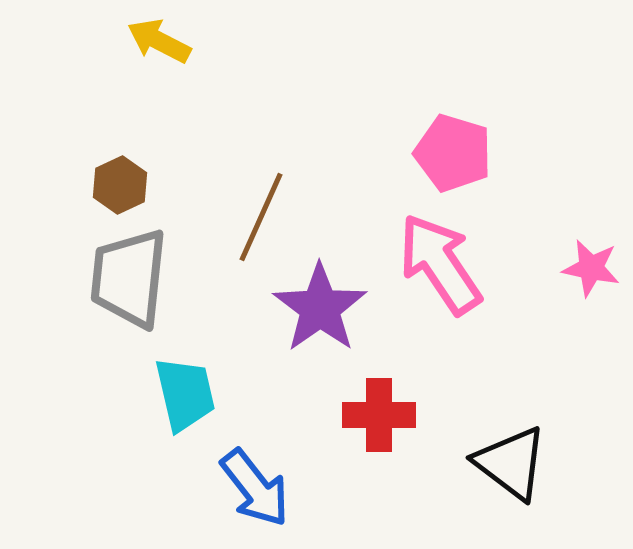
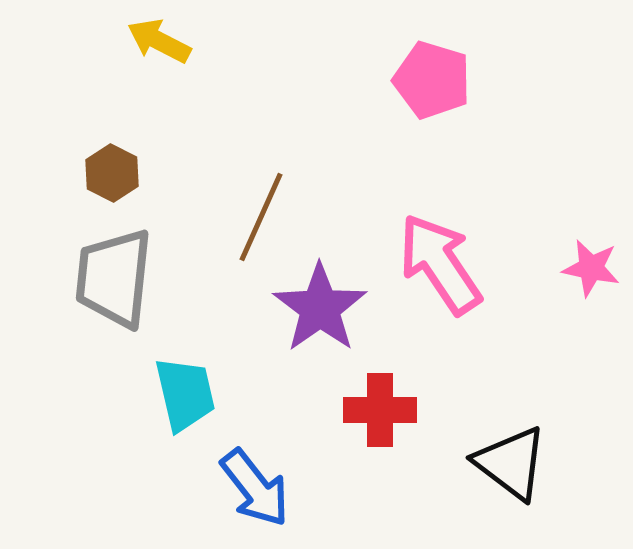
pink pentagon: moved 21 px left, 73 px up
brown hexagon: moved 8 px left, 12 px up; rotated 8 degrees counterclockwise
gray trapezoid: moved 15 px left
red cross: moved 1 px right, 5 px up
